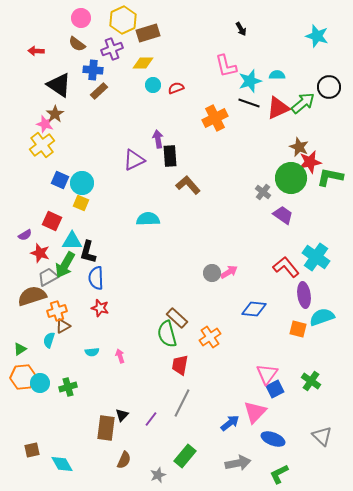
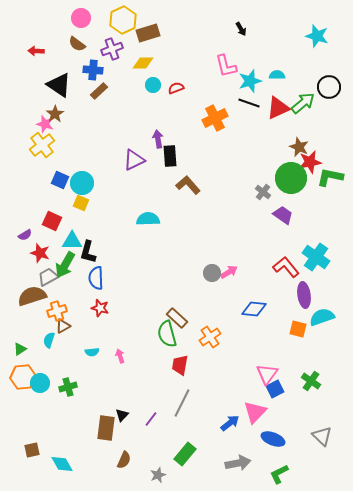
green rectangle at (185, 456): moved 2 px up
